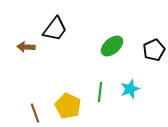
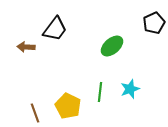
black pentagon: moved 27 px up
